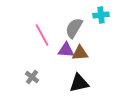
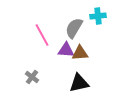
cyan cross: moved 3 px left, 1 px down
